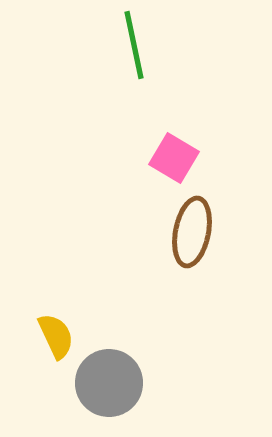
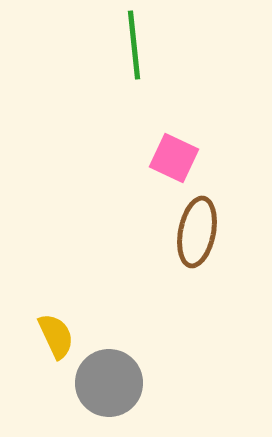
green line: rotated 6 degrees clockwise
pink square: rotated 6 degrees counterclockwise
brown ellipse: moved 5 px right
